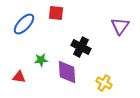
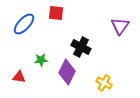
purple diamond: rotated 30 degrees clockwise
